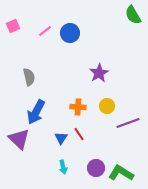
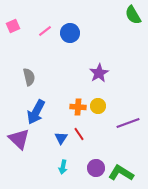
yellow circle: moved 9 px left
cyan arrow: rotated 24 degrees clockwise
